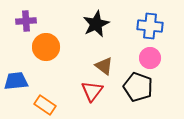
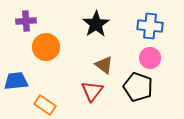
black star: rotated 8 degrees counterclockwise
brown triangle: moved 1 px up
